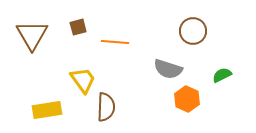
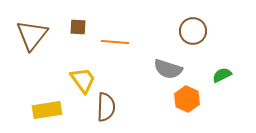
brown square: rotated 18 degrees clockwise
brown triangle: rotated 8 degrees clockwise
